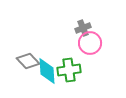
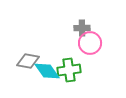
gray cross: moved 1 px left; rotated 21 degrees clockwise
gray diamond: rotated 35 degrees counterclockwise
cyan diamond: rotated 32 degrees counterclockwise
